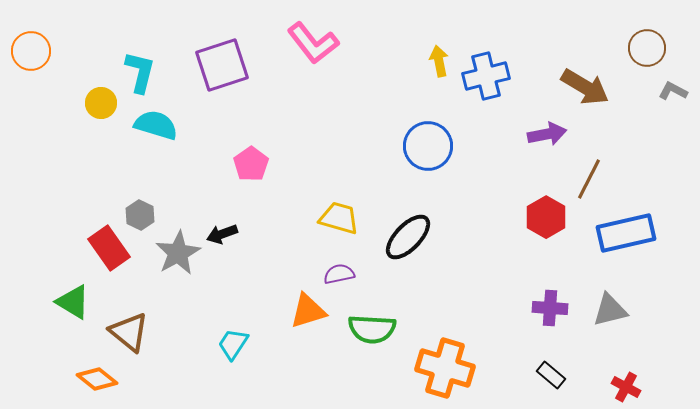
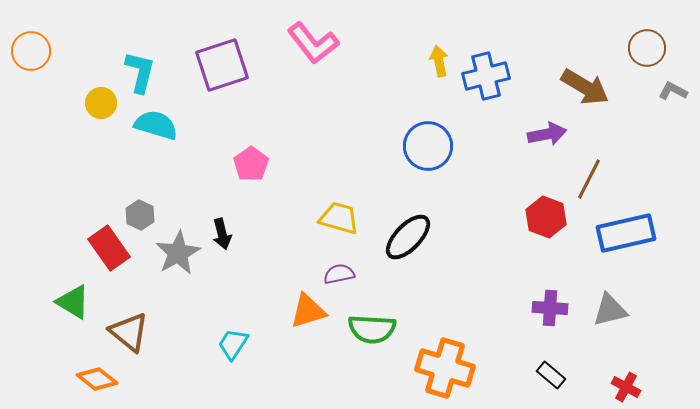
red hexagon: rotated 9 degrees counterclockwise
black arrow: rotated 84 degrees counterclockwise
